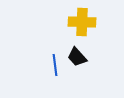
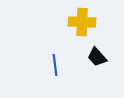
black trapezoid: moved 20 px right
